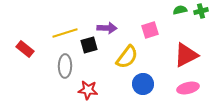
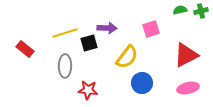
pink square: moved 1 px right, 1 px up
black square: moved 2 px up
blue circle: moved 1 px left, 1 px up
